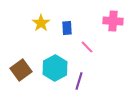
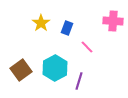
blue rectangle: rotated 24 degrees clockwise
